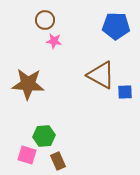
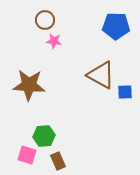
brown star: moved 1 px right, 1 px down
